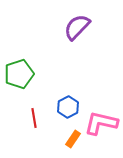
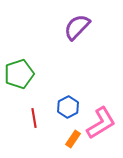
pink L-shape: rotated 136 degrees clockwise
